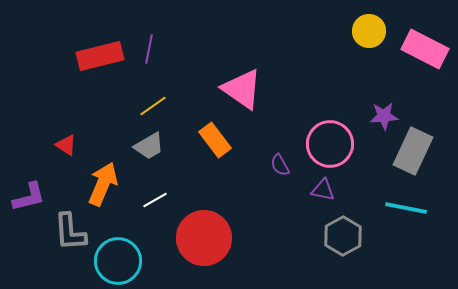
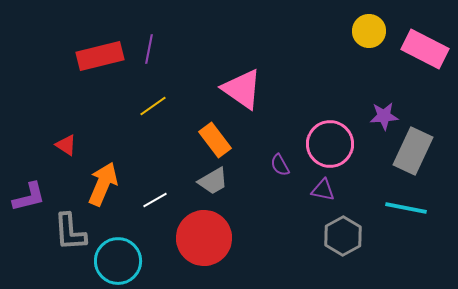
gray trapezoid: moved 64 px right, 35 px down
